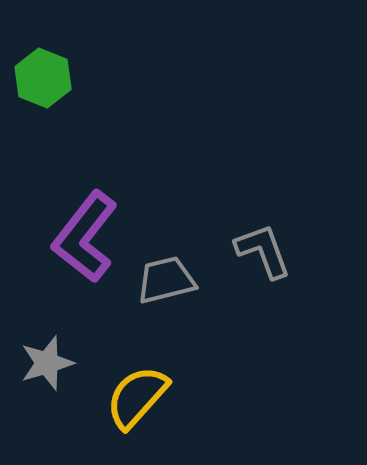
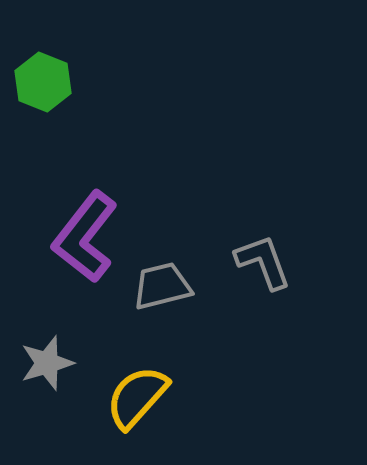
green hexagon: moved 4 px down
gray L-shape: moved 11 px down
gray trapezoid: moved 4 px left, 6 px down
